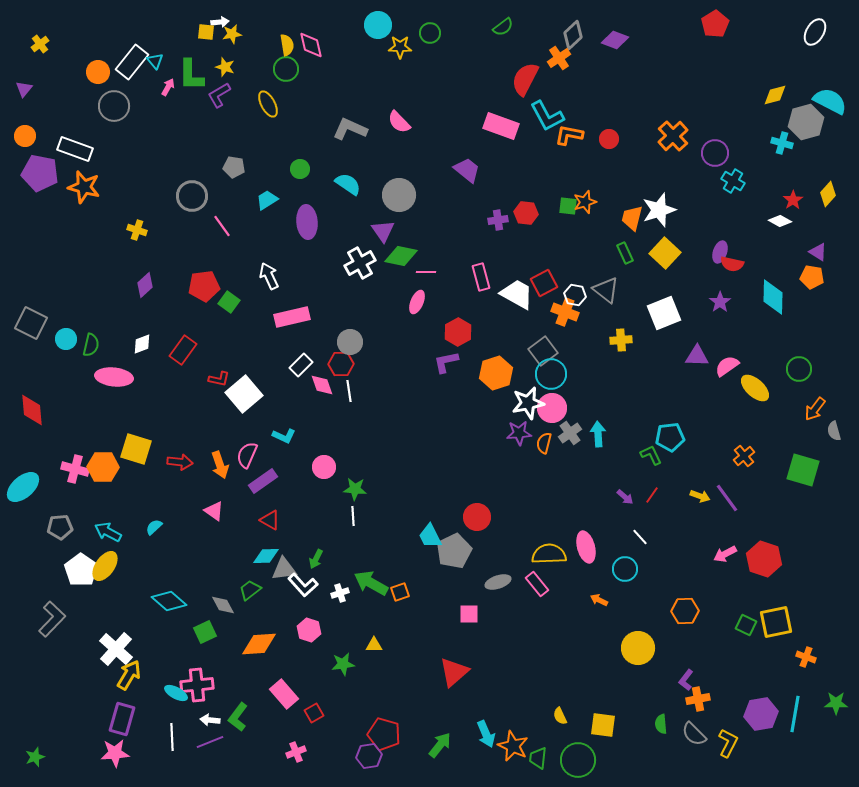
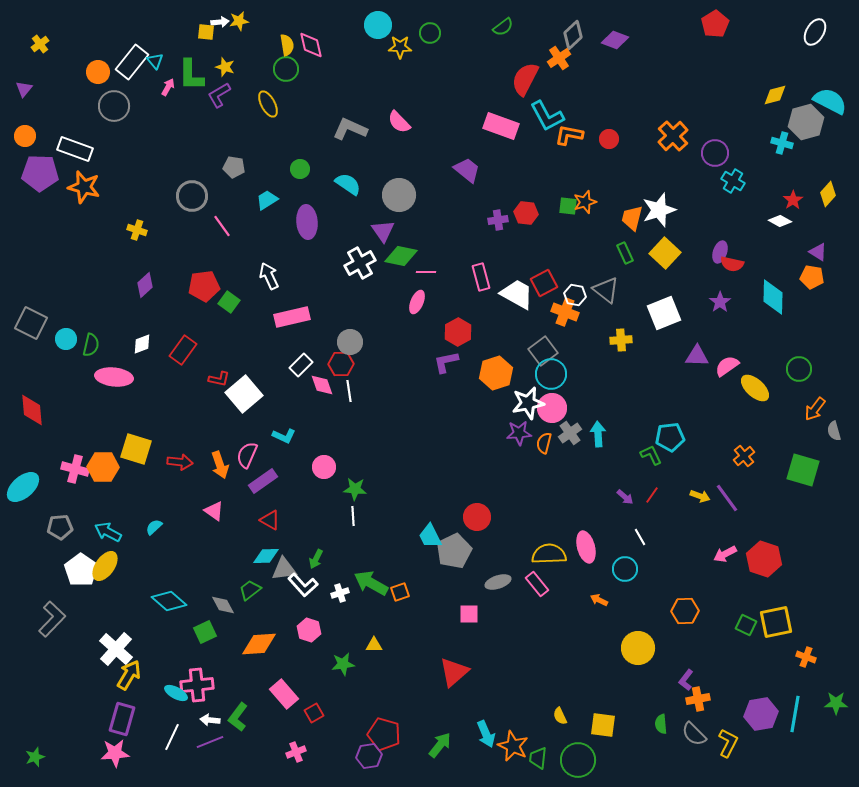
yellow star at (232, 34): moved 7 px right, 13 px up
purple pentagon at (40, 173): rotated 9 degrees counterclockwise
white line at (640, 537): rotated 12 degrees clockwise
white line at (172, 737): rotated 28 degrees clockwise
